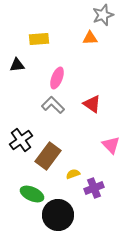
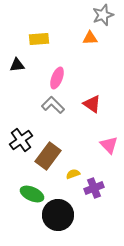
pink triangle: moved 2 px left
